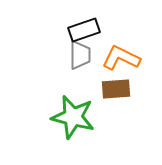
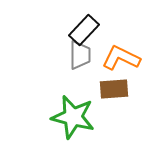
black rectangle: rotated 28 degrees counterclockwise
brown rectangle: moved 2 px left
